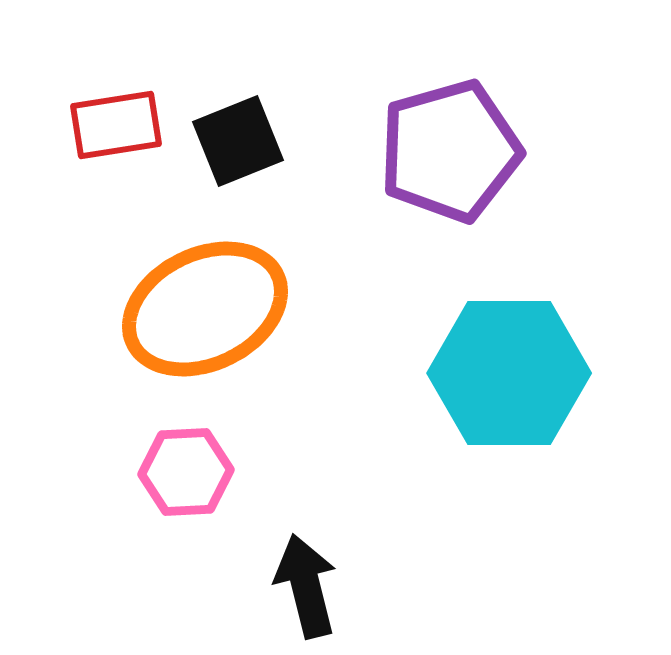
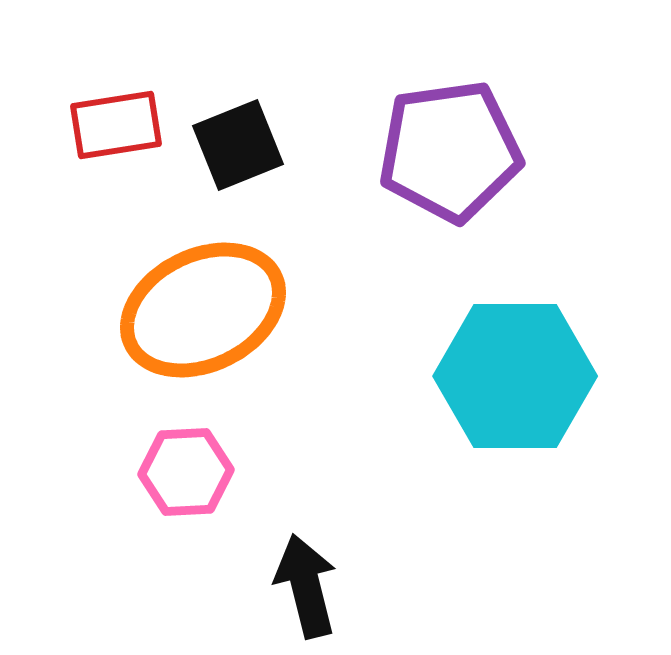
black square: moved 4 px down
purple pentagon: rotated 8 degrees clockwise
orange ellipse: moved 2 px left, 1 px down
cyan hexagon: moved 6 px right, 3 px down
